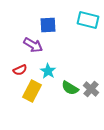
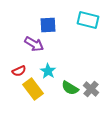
purple arrow: moved 1 px right, 1 px up
red semicircle: moved 1 px left, 1 px down
yellow rectangle: moved 1 px right, 2 px up; rotated 65 degrees counterclockwise
